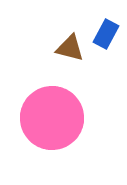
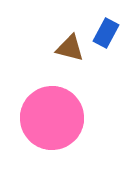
blue rectangle: moved 1 px up
